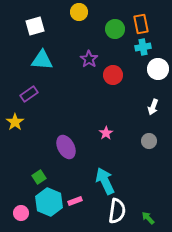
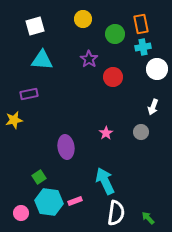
yellow circle: moved 4 px right, 7 px down
green circle: moved 5 px down
white circle: moved 1 px left
red circle: moved 2 px down
purple rectangle: rotated 24 degrees clockwise
yellow star: moved 1 px left, 2 px up; rotated 24 degrees clockwise
gray circle: moved 8 px left, 9 px up
purple ellipse: rotated 20 degrees clockwise
cyan hexagon: rotated 16 degrees counterclockwise
white semicircle: moved 1 px left, 2 px down
